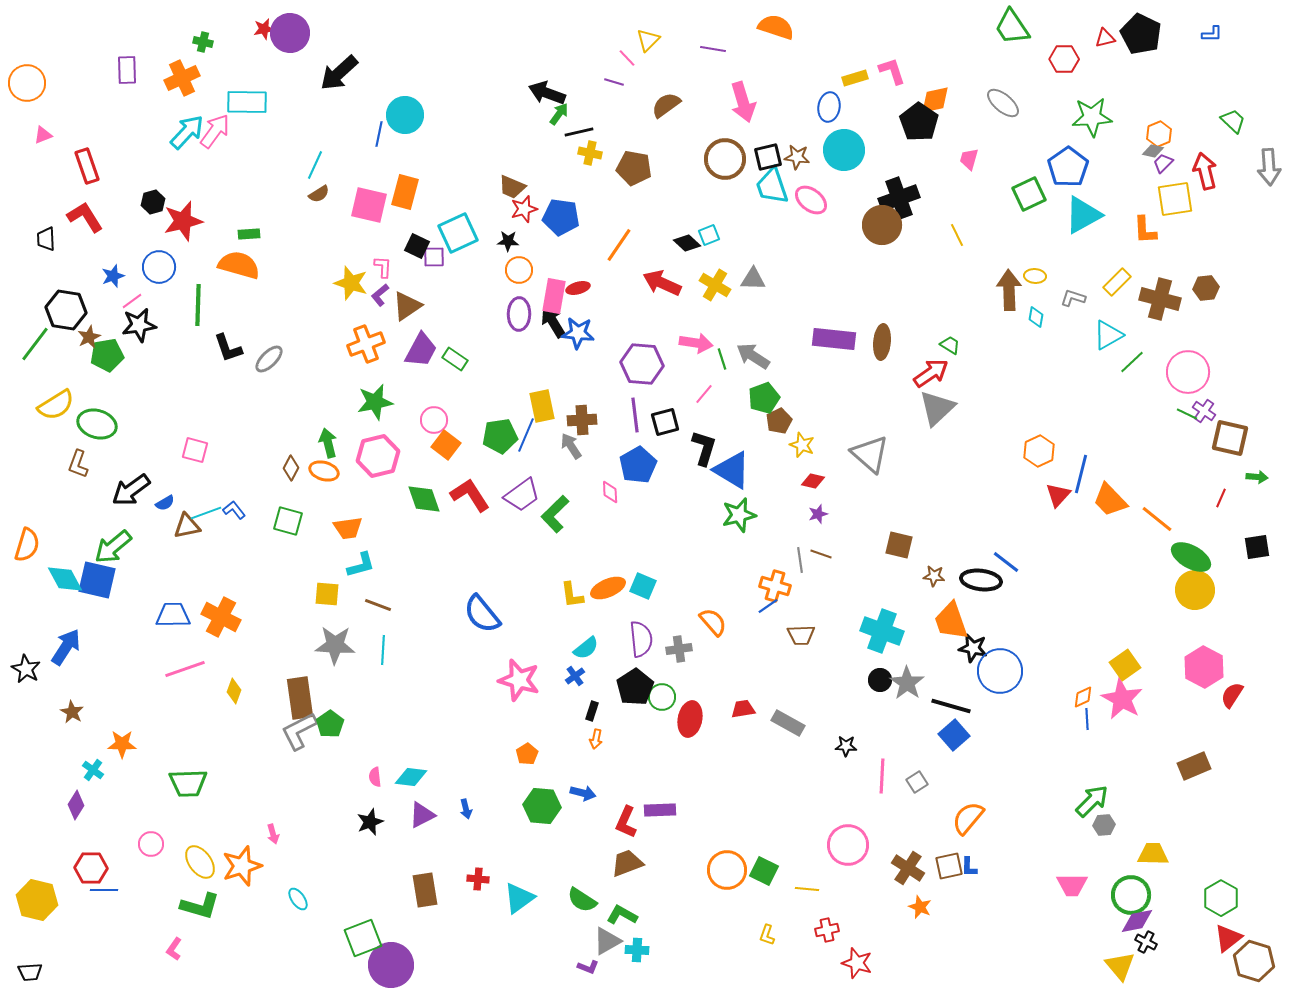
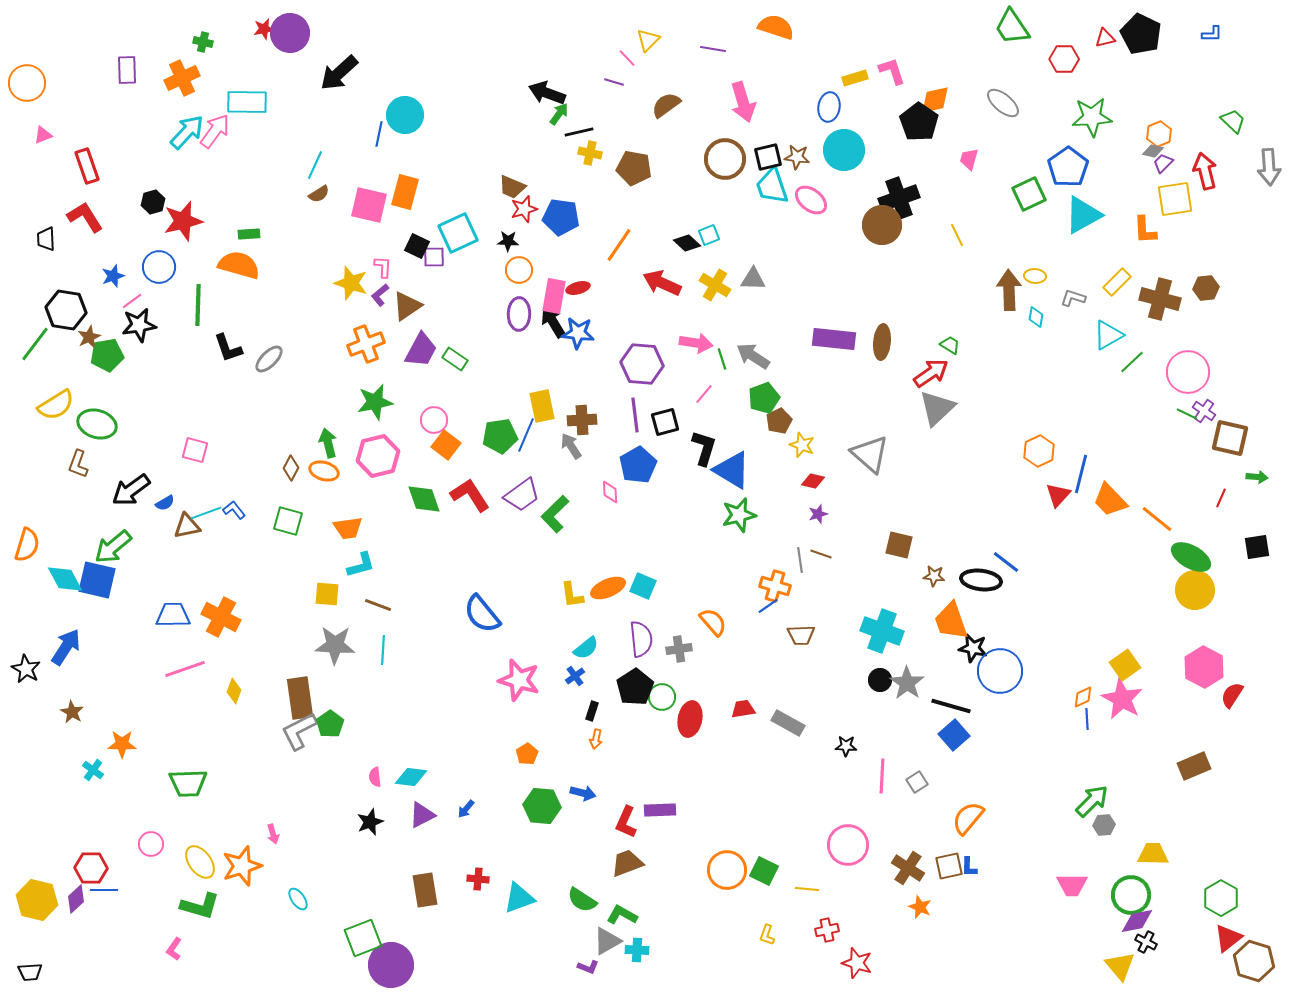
purple diamond at (76, 805): moved 94 px down; rotated 16 degrees clockwise
blue arrow at (466, 809): rotated 54 degrees clockwise
cyan triangle at (519, 898): rotated 16 degrees clockwise
